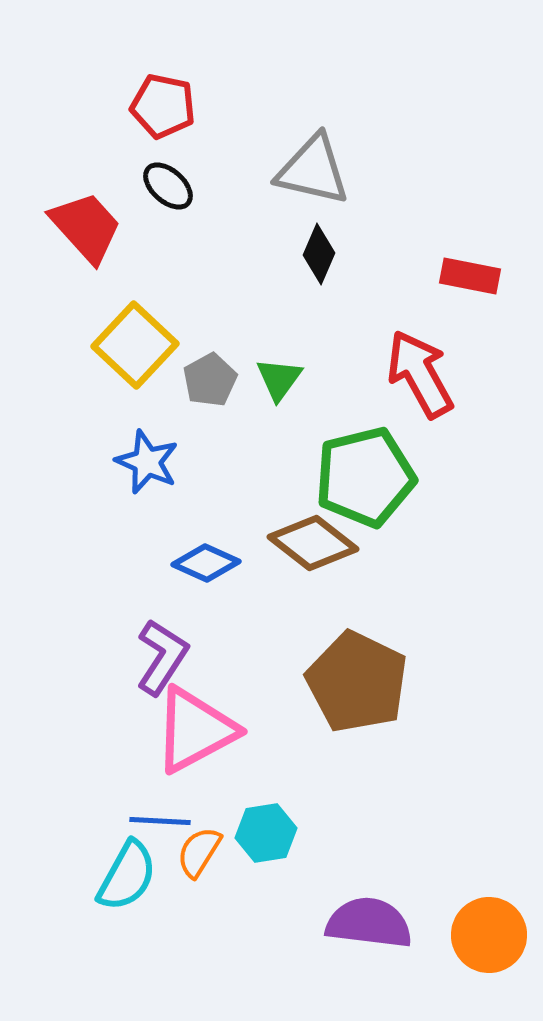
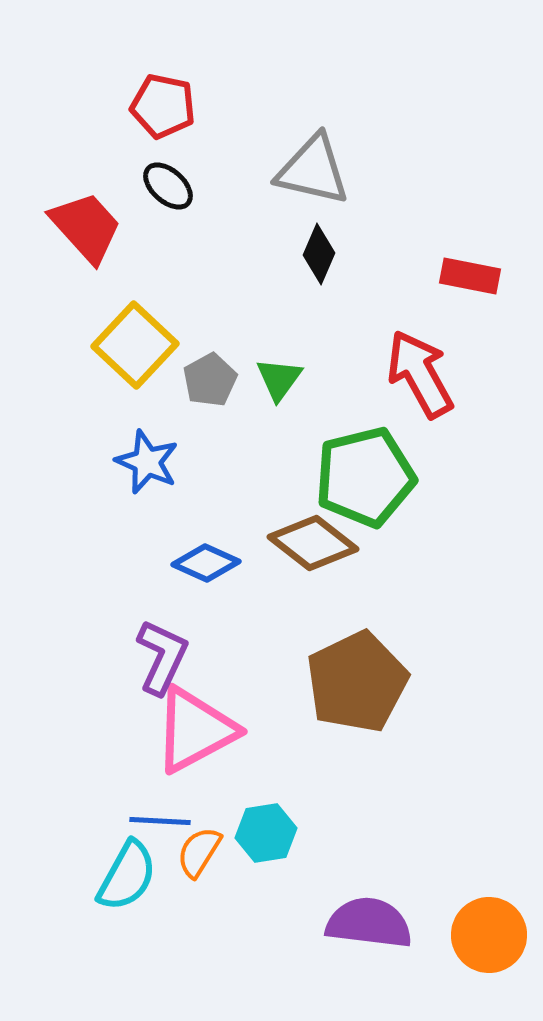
purple L-shape: rotated 8 degrees counterclockwise
brown pentagon: rotated 20 degrees clockwise
